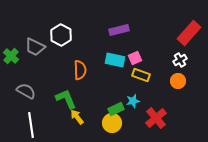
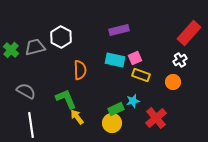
white hexagon: moved 2 px down
gray trapezoid: rotated 140 degrees clockwise
green cross: moved 6 px up
orange circle: moved 5 px left, 1 px down
